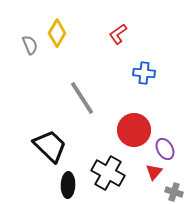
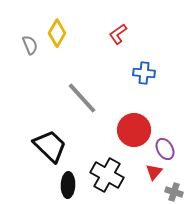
gray line: rotated 9 degrees counterclockwise
black cross: moved 1 px left, 2 px down
